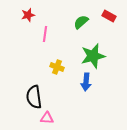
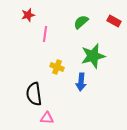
red rectangle: moved 5 px right, 5 px down
blue arrow: moved 5 px left
black semicircle: moved 3 px up
